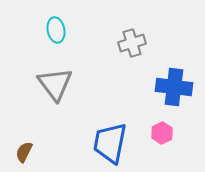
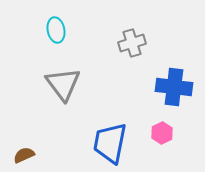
gray triangle: moved 8 px right
brown semicircle: moved 3 px down; rotated 40 degrees clockwise
